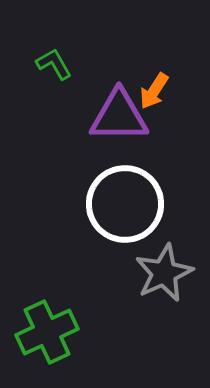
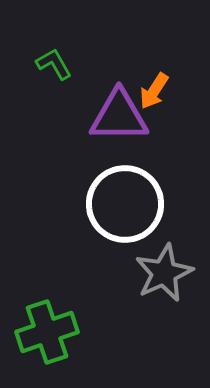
green cross: rotated 6 degrees clockwise
